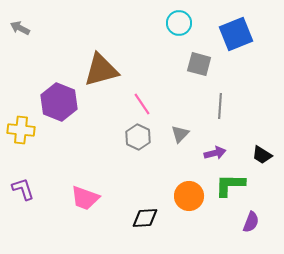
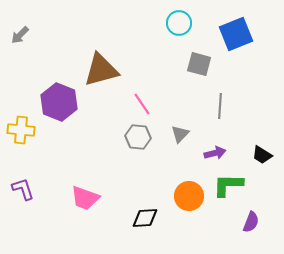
gray arrow: moved 7 px down; rotated 72 degrees counterclockwise
gray hexagon: rotated 20 degrees counterclockwise
green L-shape: moved 2 px left
